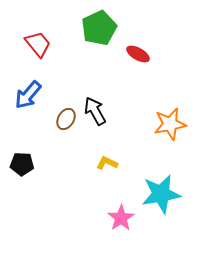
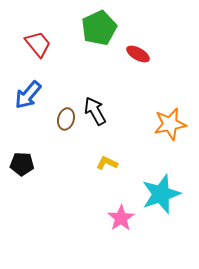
brown ellipse: rotated 15 degrees counterclockwise
cyan star: rotated 9 degrees counterclockwise
